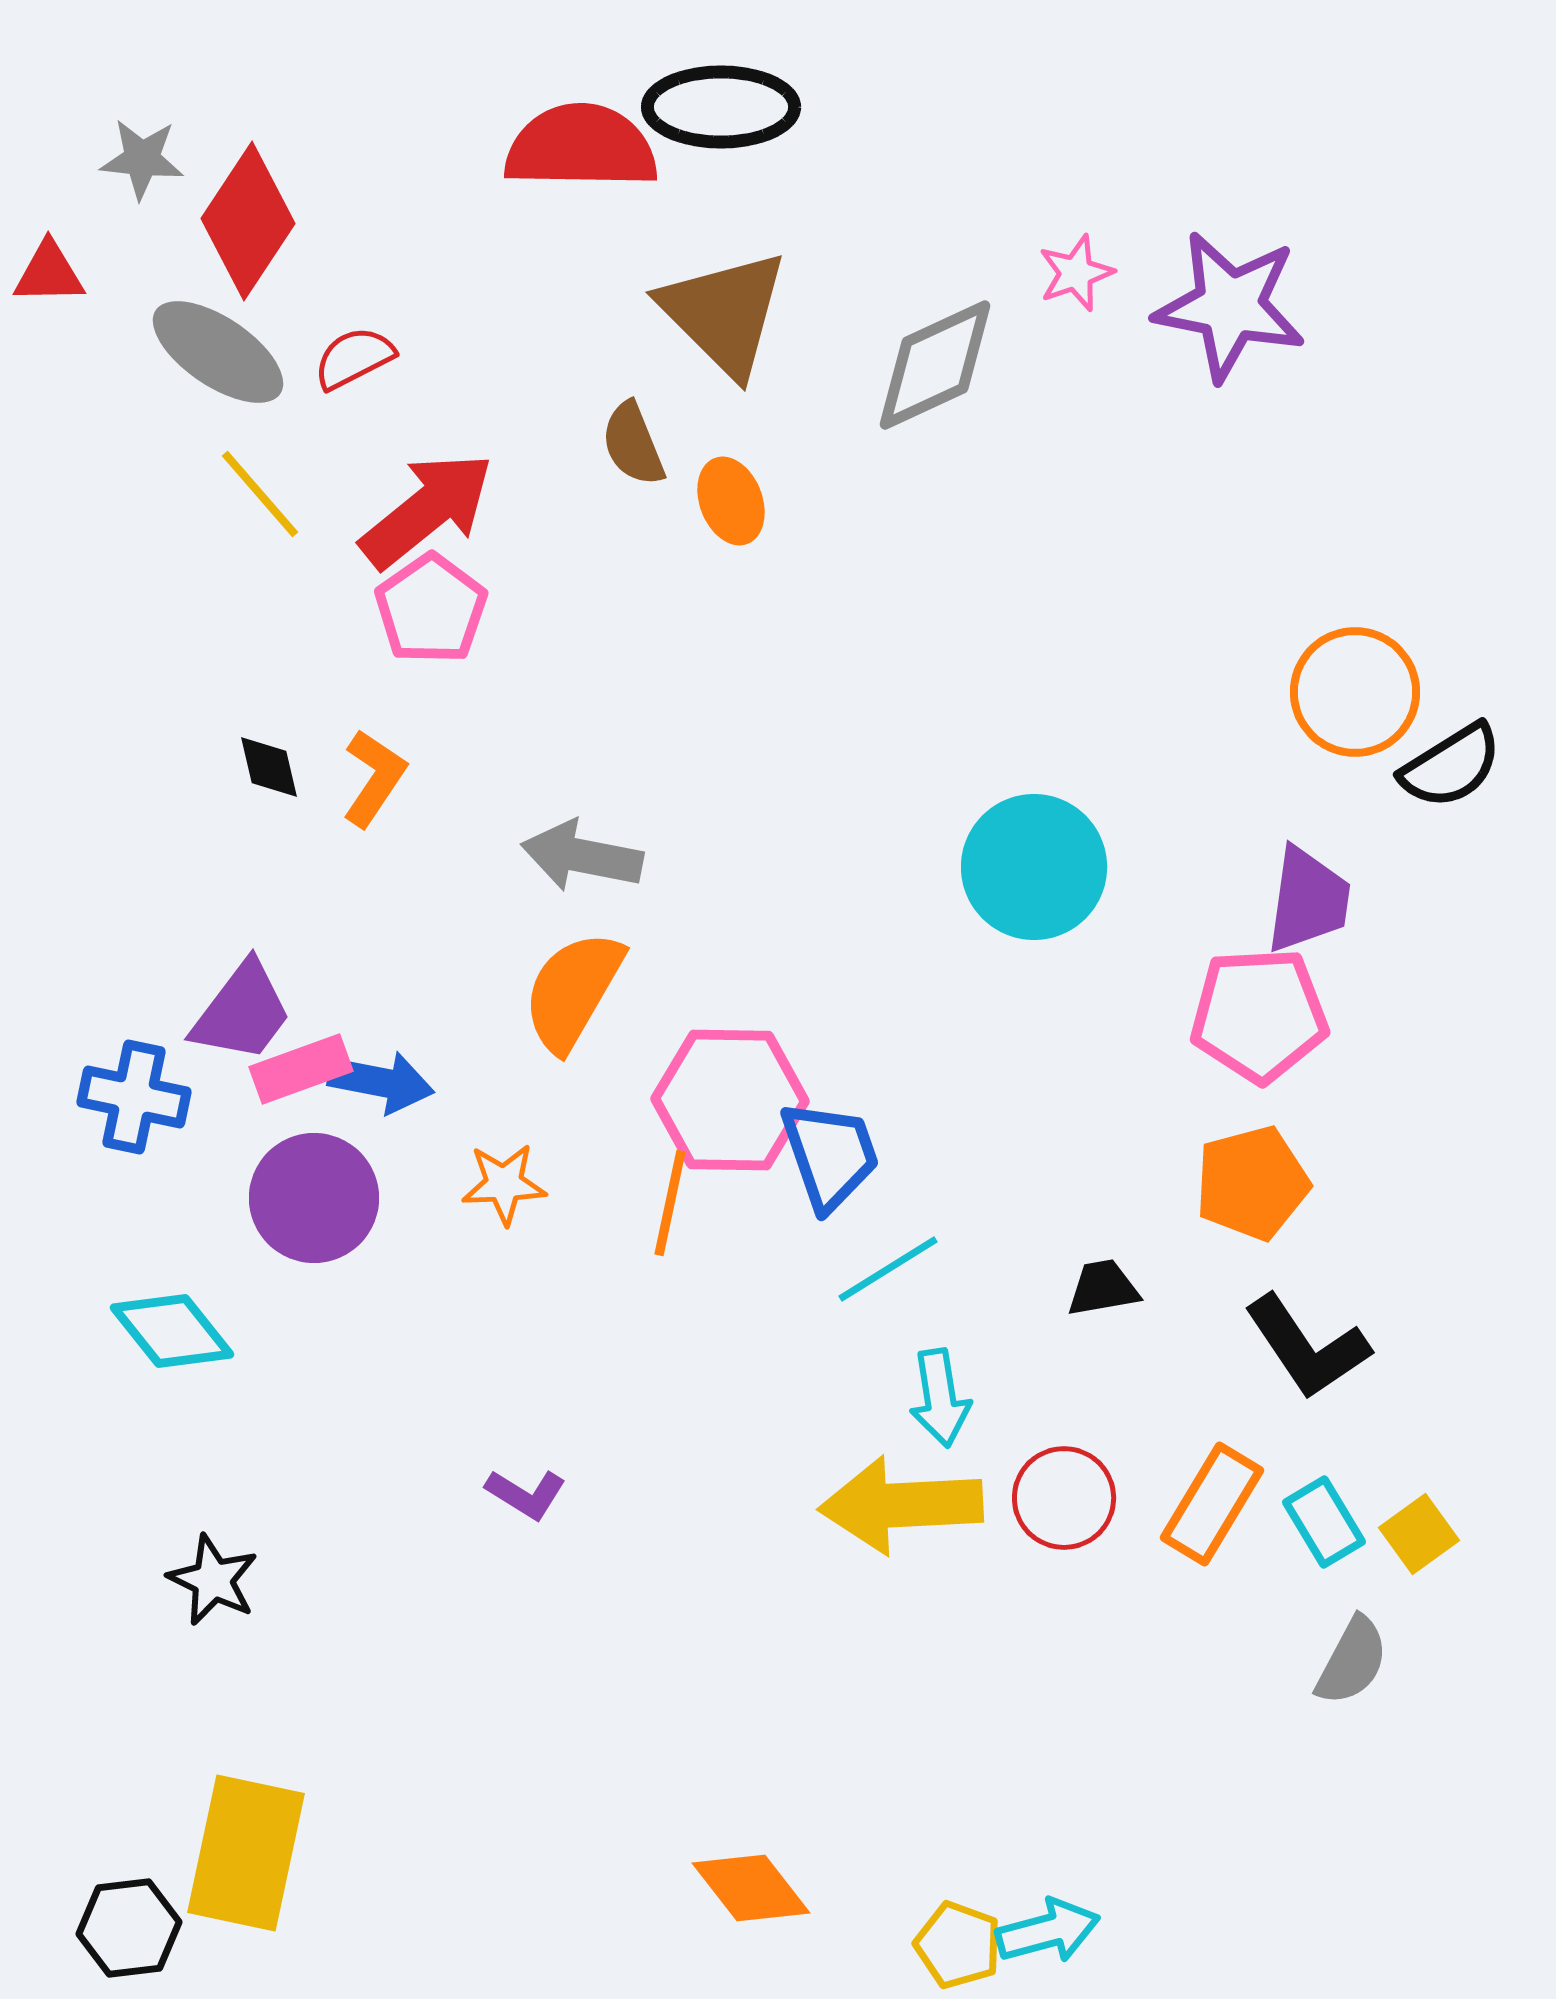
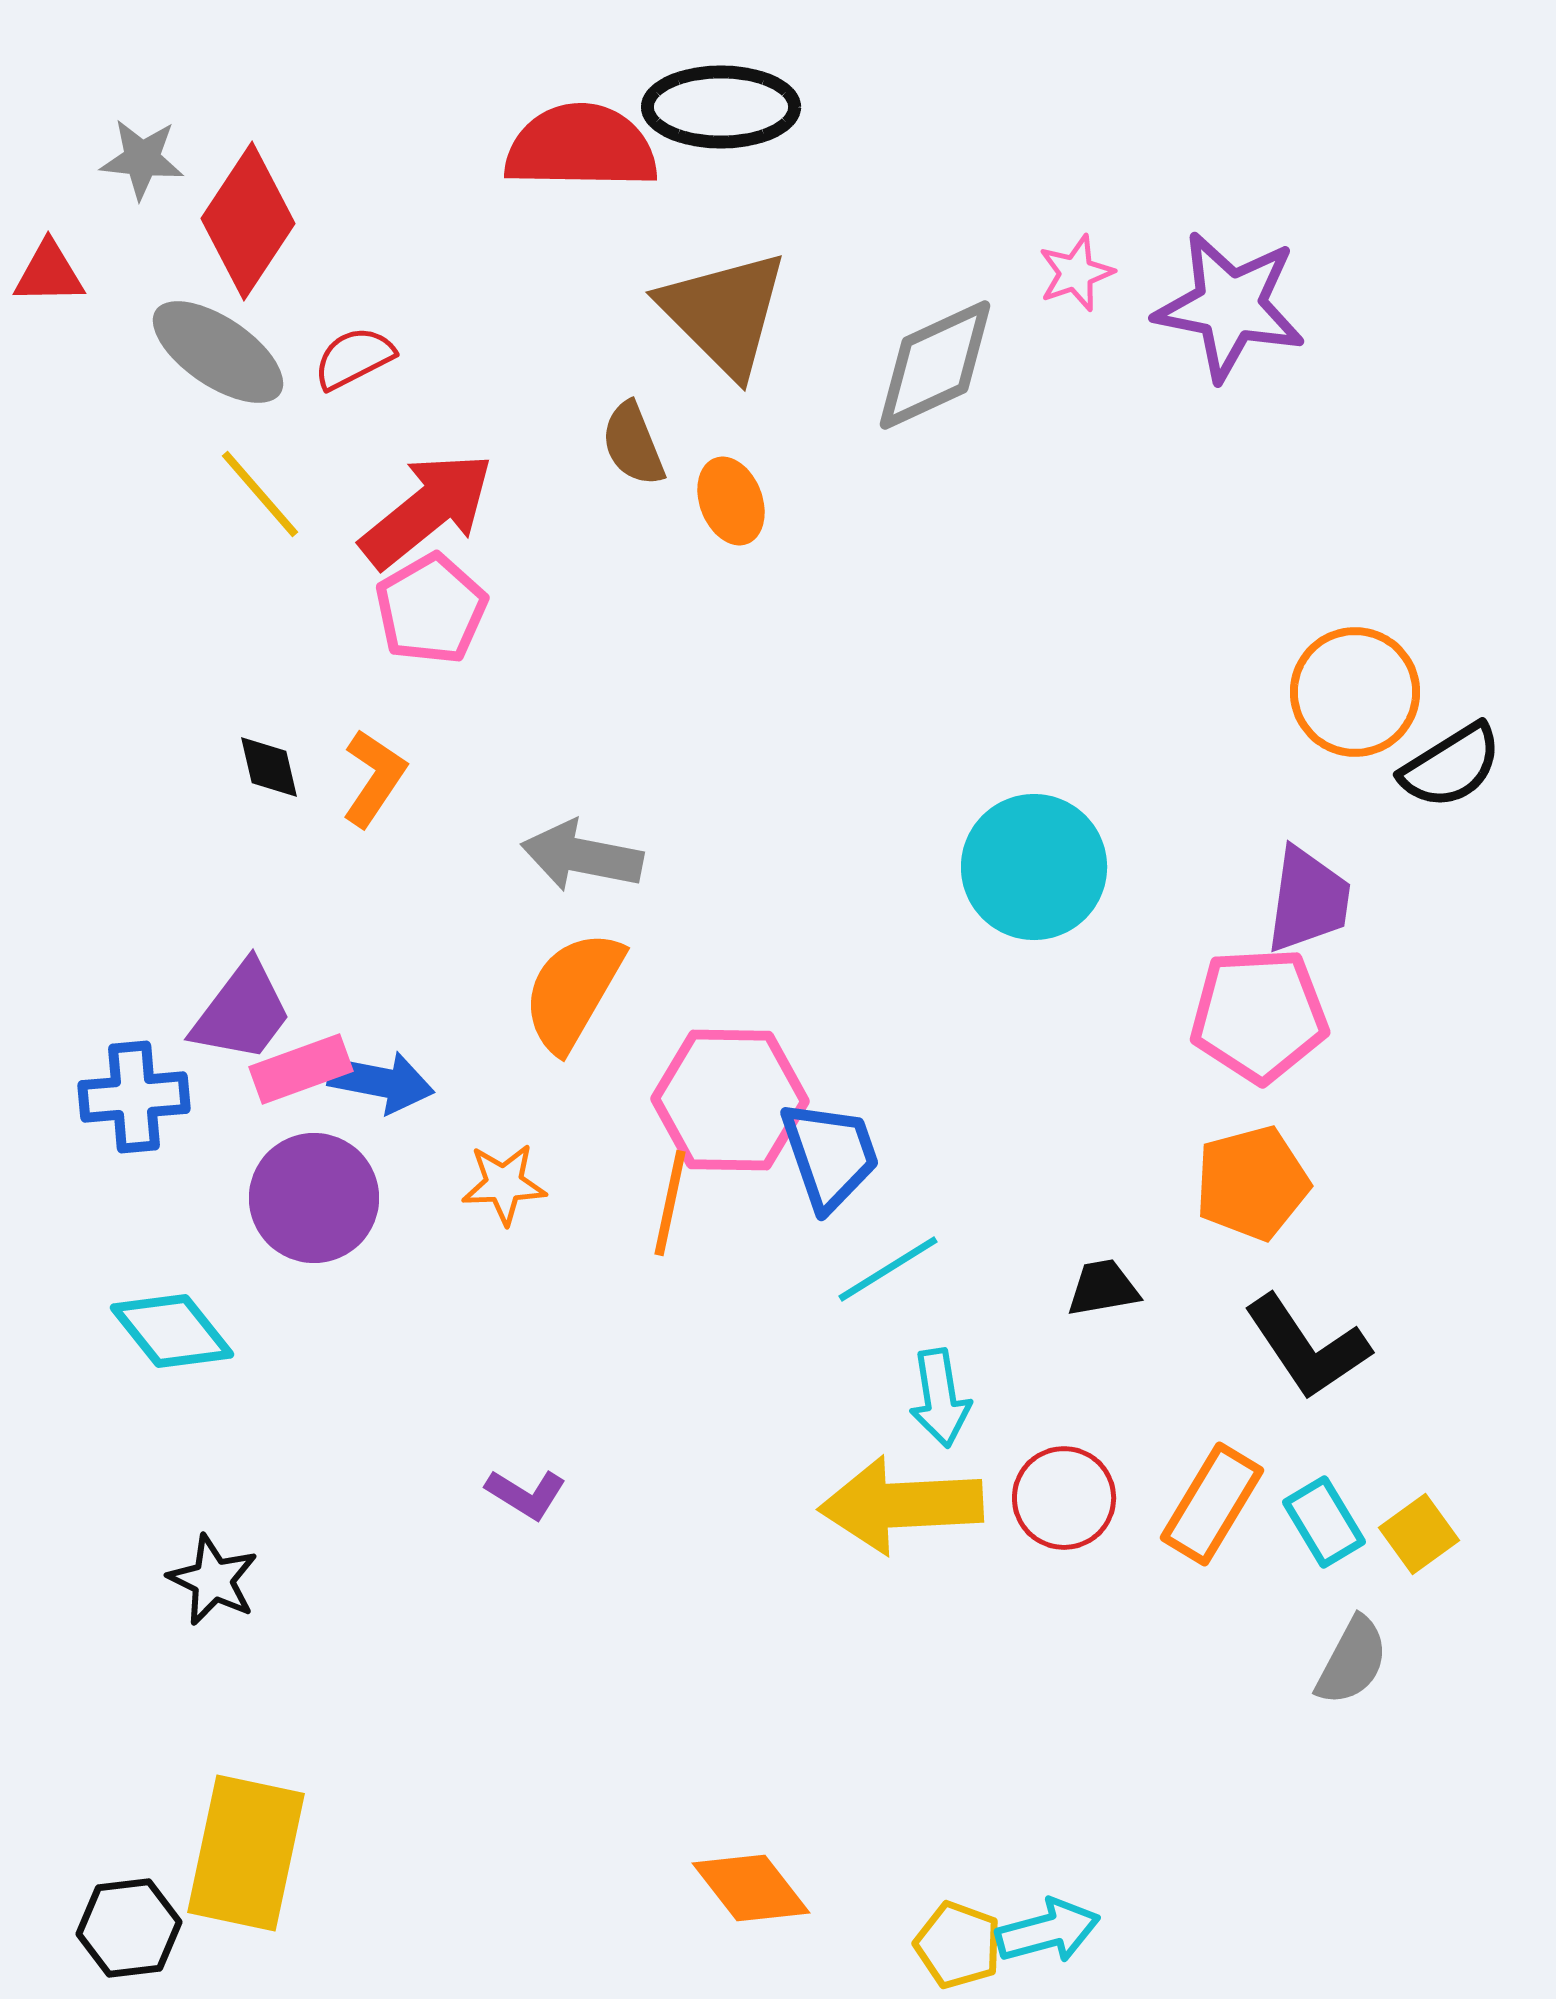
pink pentagon at (431, 609): rotated 5 degrees clockwise
blue cross at (134, 1097): rotated 17 degrees counterclockwise
